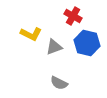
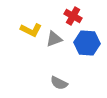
yellow L-shape: moved 4 px up
blue hexagon: rotated 10 degrees counterclockwise
gray triangle: moved 8 px up
